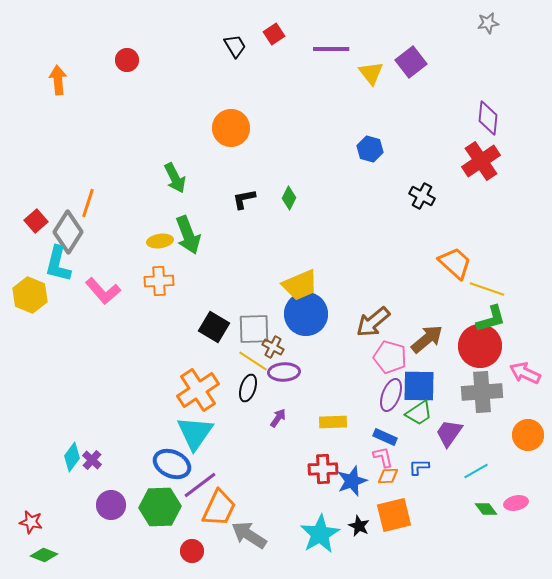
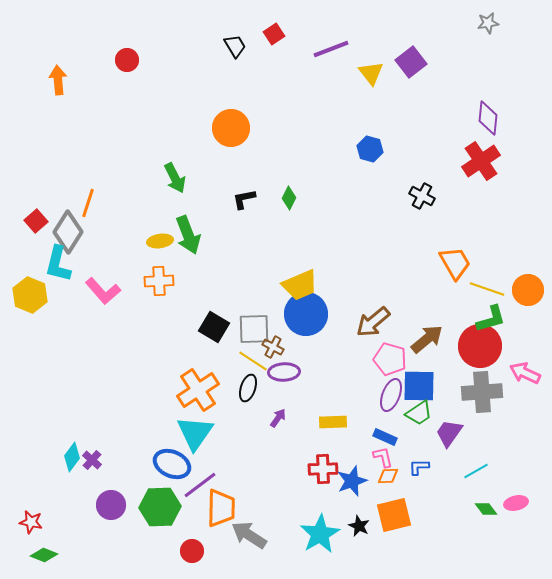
purple line at (331, 49): rotated 21 degrees counterclockwise
orange trapezoid at (455, 263): rotated 18 degrees clockwise
pink pentagon at (390, 357): moved 2 px down
orange circle at (528, 435): moved 145 px up
orange trapezoid at (219, 508): moved 2 px right; rotated 24 degrees counterclockwise
